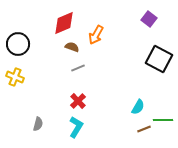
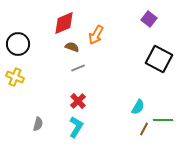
brown line: rotated 40 degrees counterclockwise
